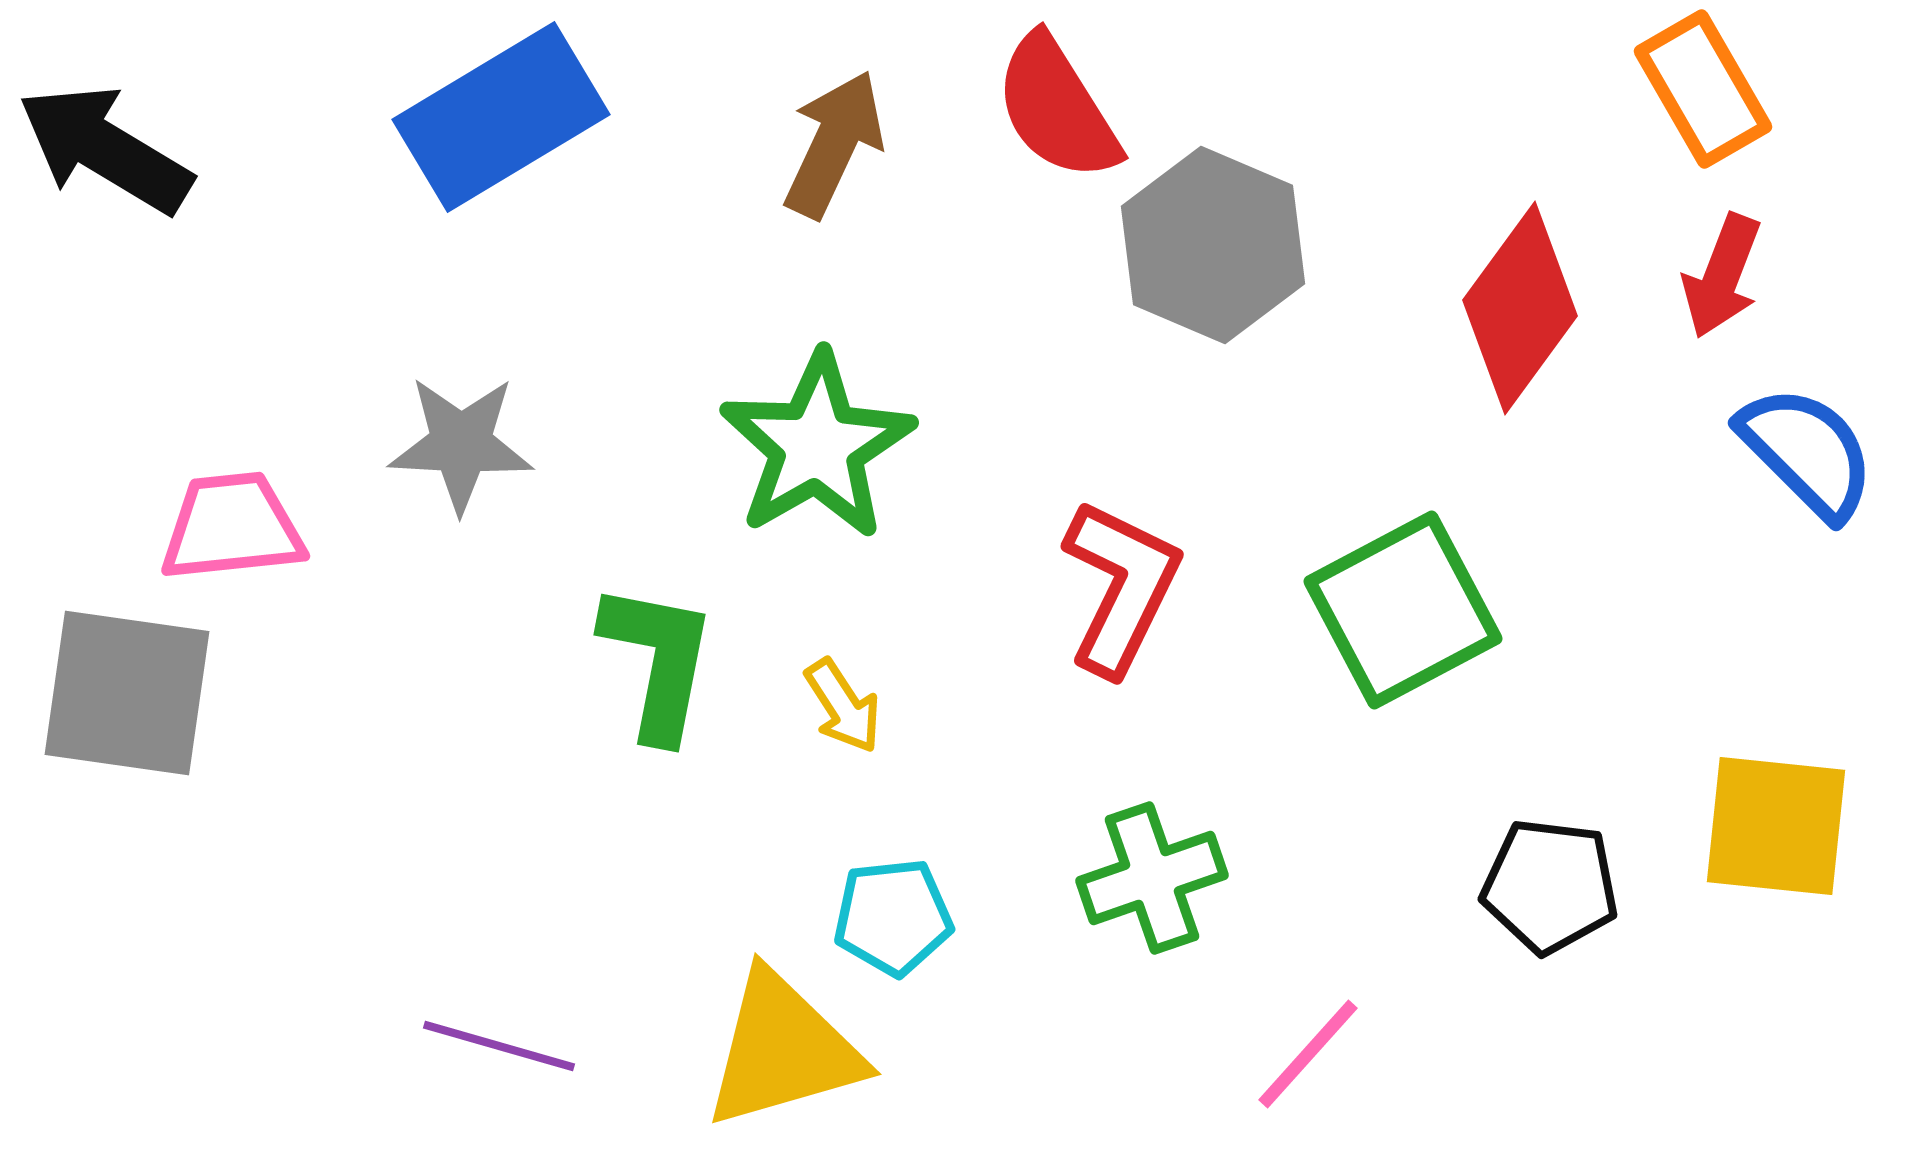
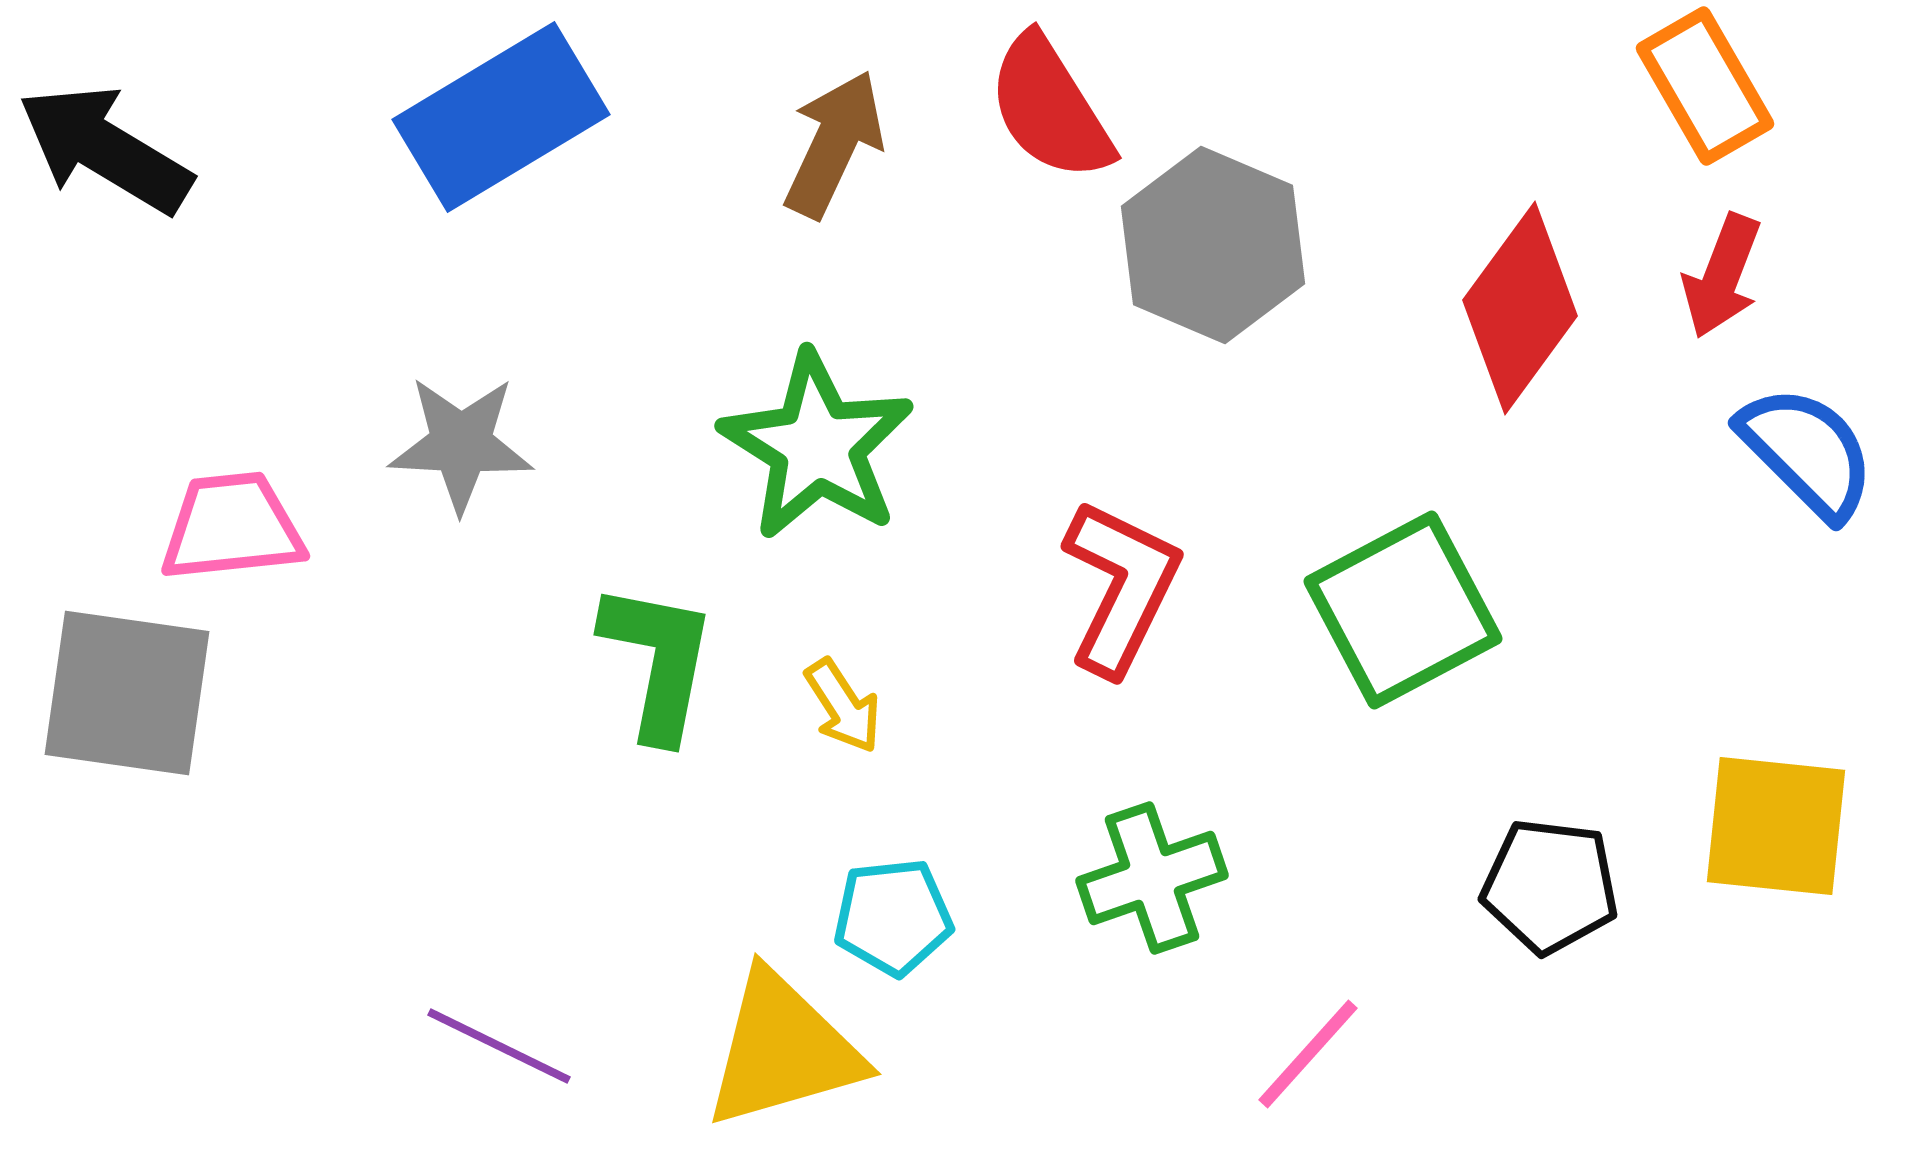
orange rectangle: moved 2 px right, 3 px up
red semicircle: moved 7 px left
green star: rotated 10 degrees counterclockwise
purple line: rotated 10 degrees clockwise
